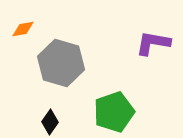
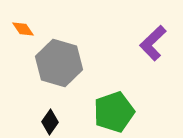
orange diamond: rotated 65 degrees clockwise
purple L-shape: rotated 54 degrees counterclockwise
gray hexagon: moved 2 px left
